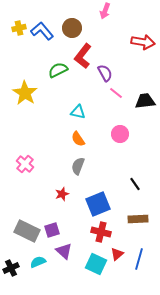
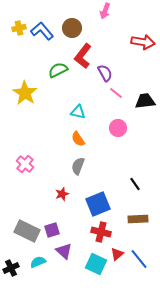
pink circle: moved 2 px left, 6 px up
blue line: rotated 55 degrees counterclockwise
